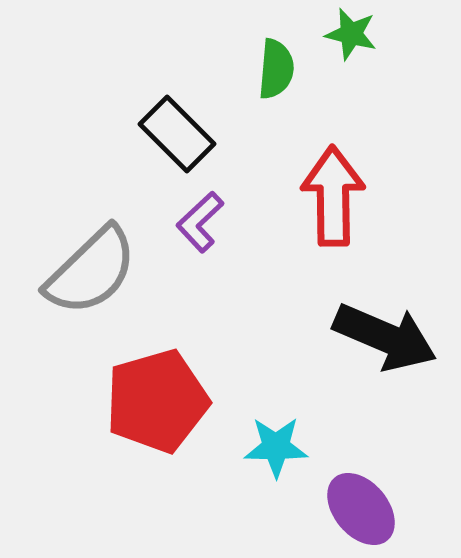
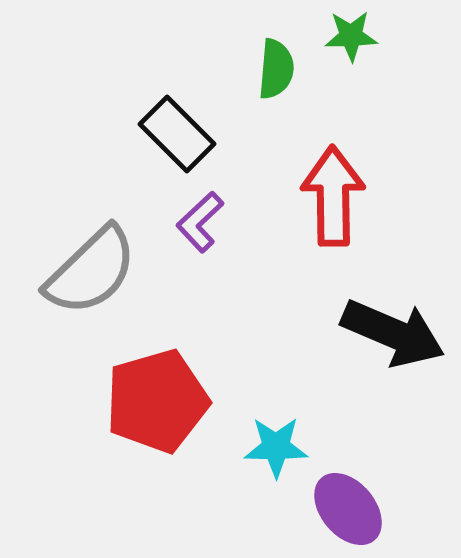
green star: moved 2 px down; rotated 16 degrees counterclockwise
black arrow: moved 8 px right, 4 px up
purple ellipse: moved 13 px left
